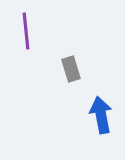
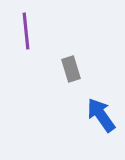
blue arrow: rotated 24 degrees counterclockwise
